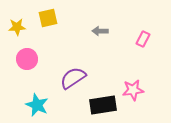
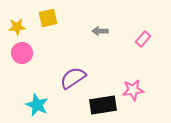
pink rectangle: rotated 14 degrees clockwise
pink circle: moved 5 px left, 6 px up
